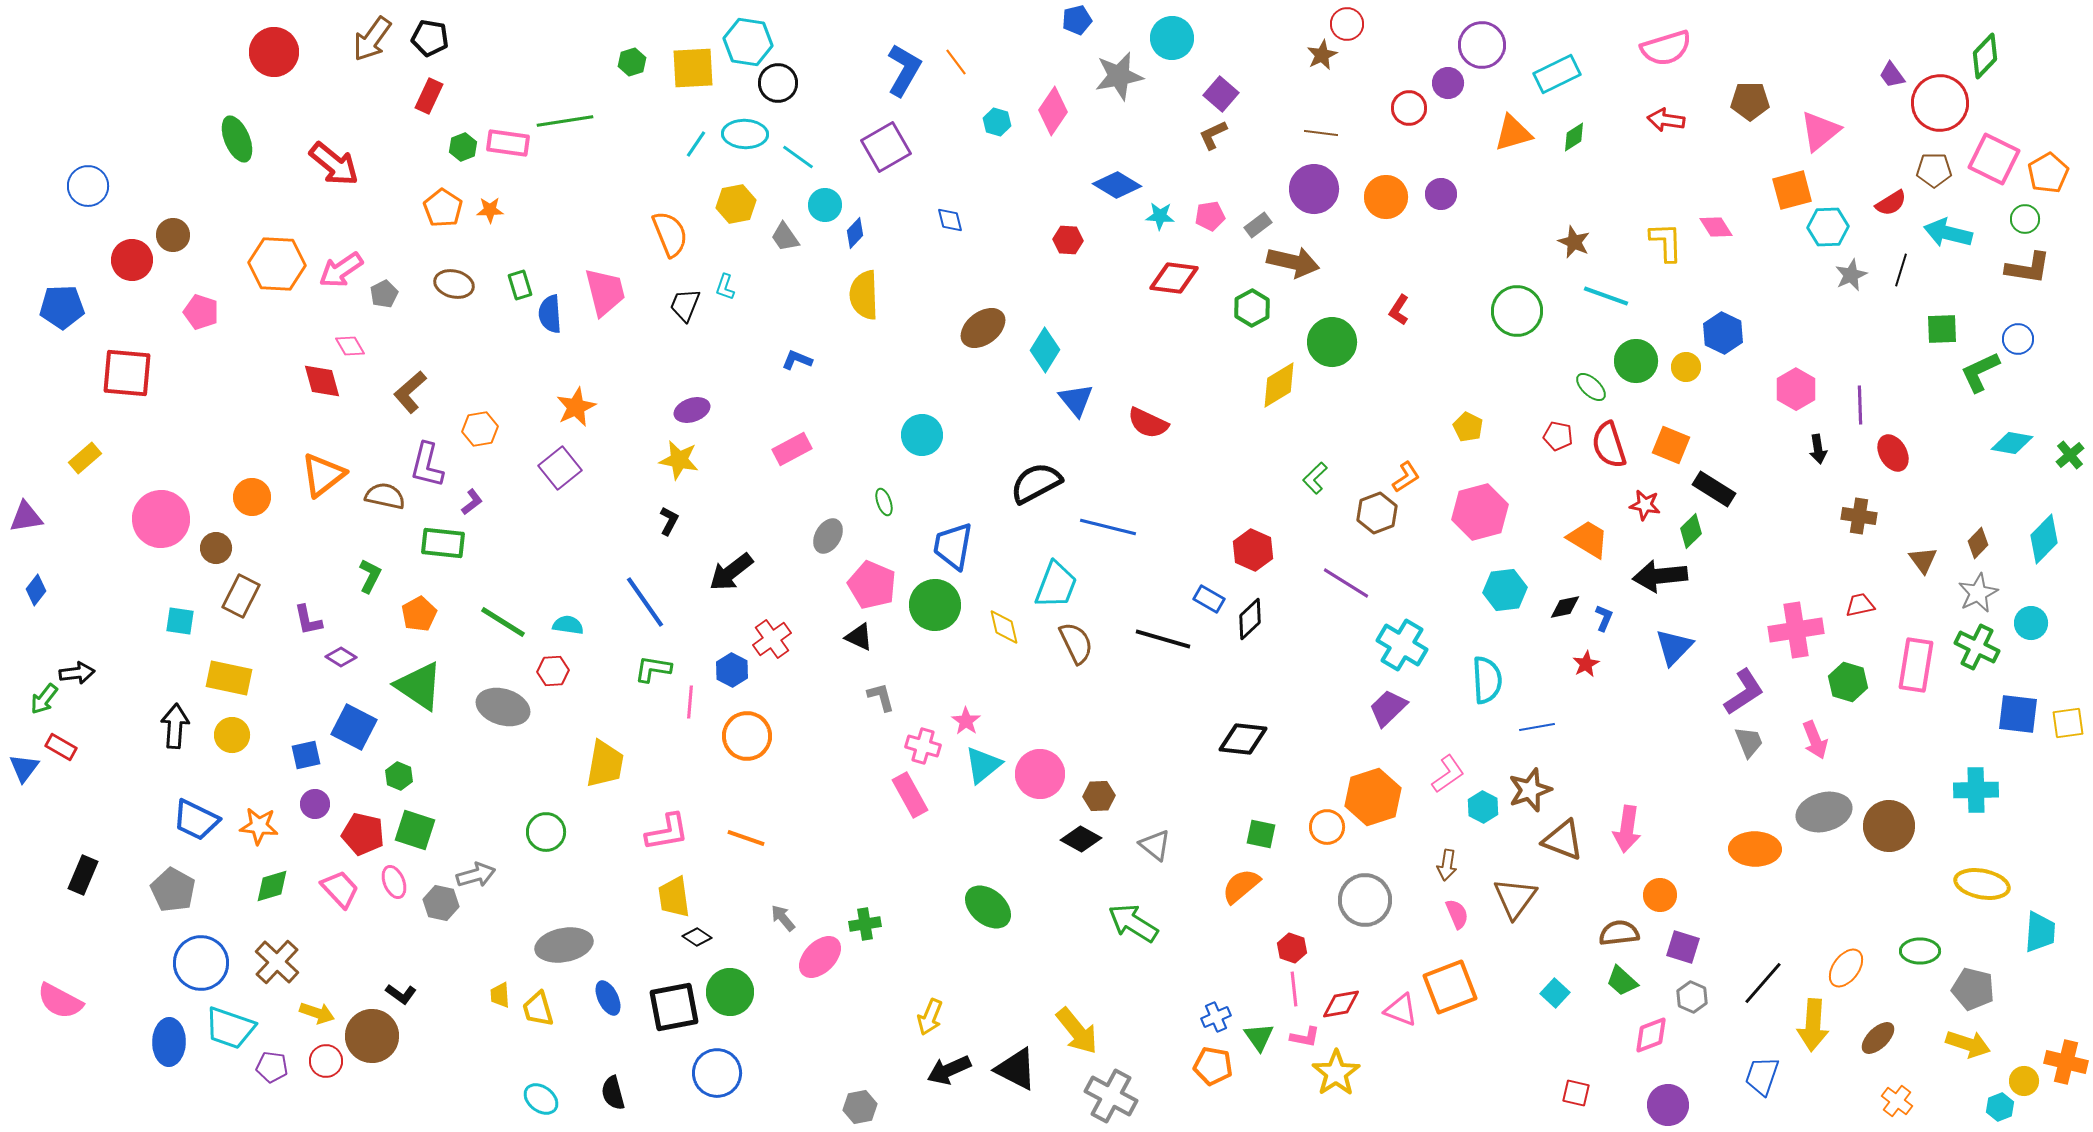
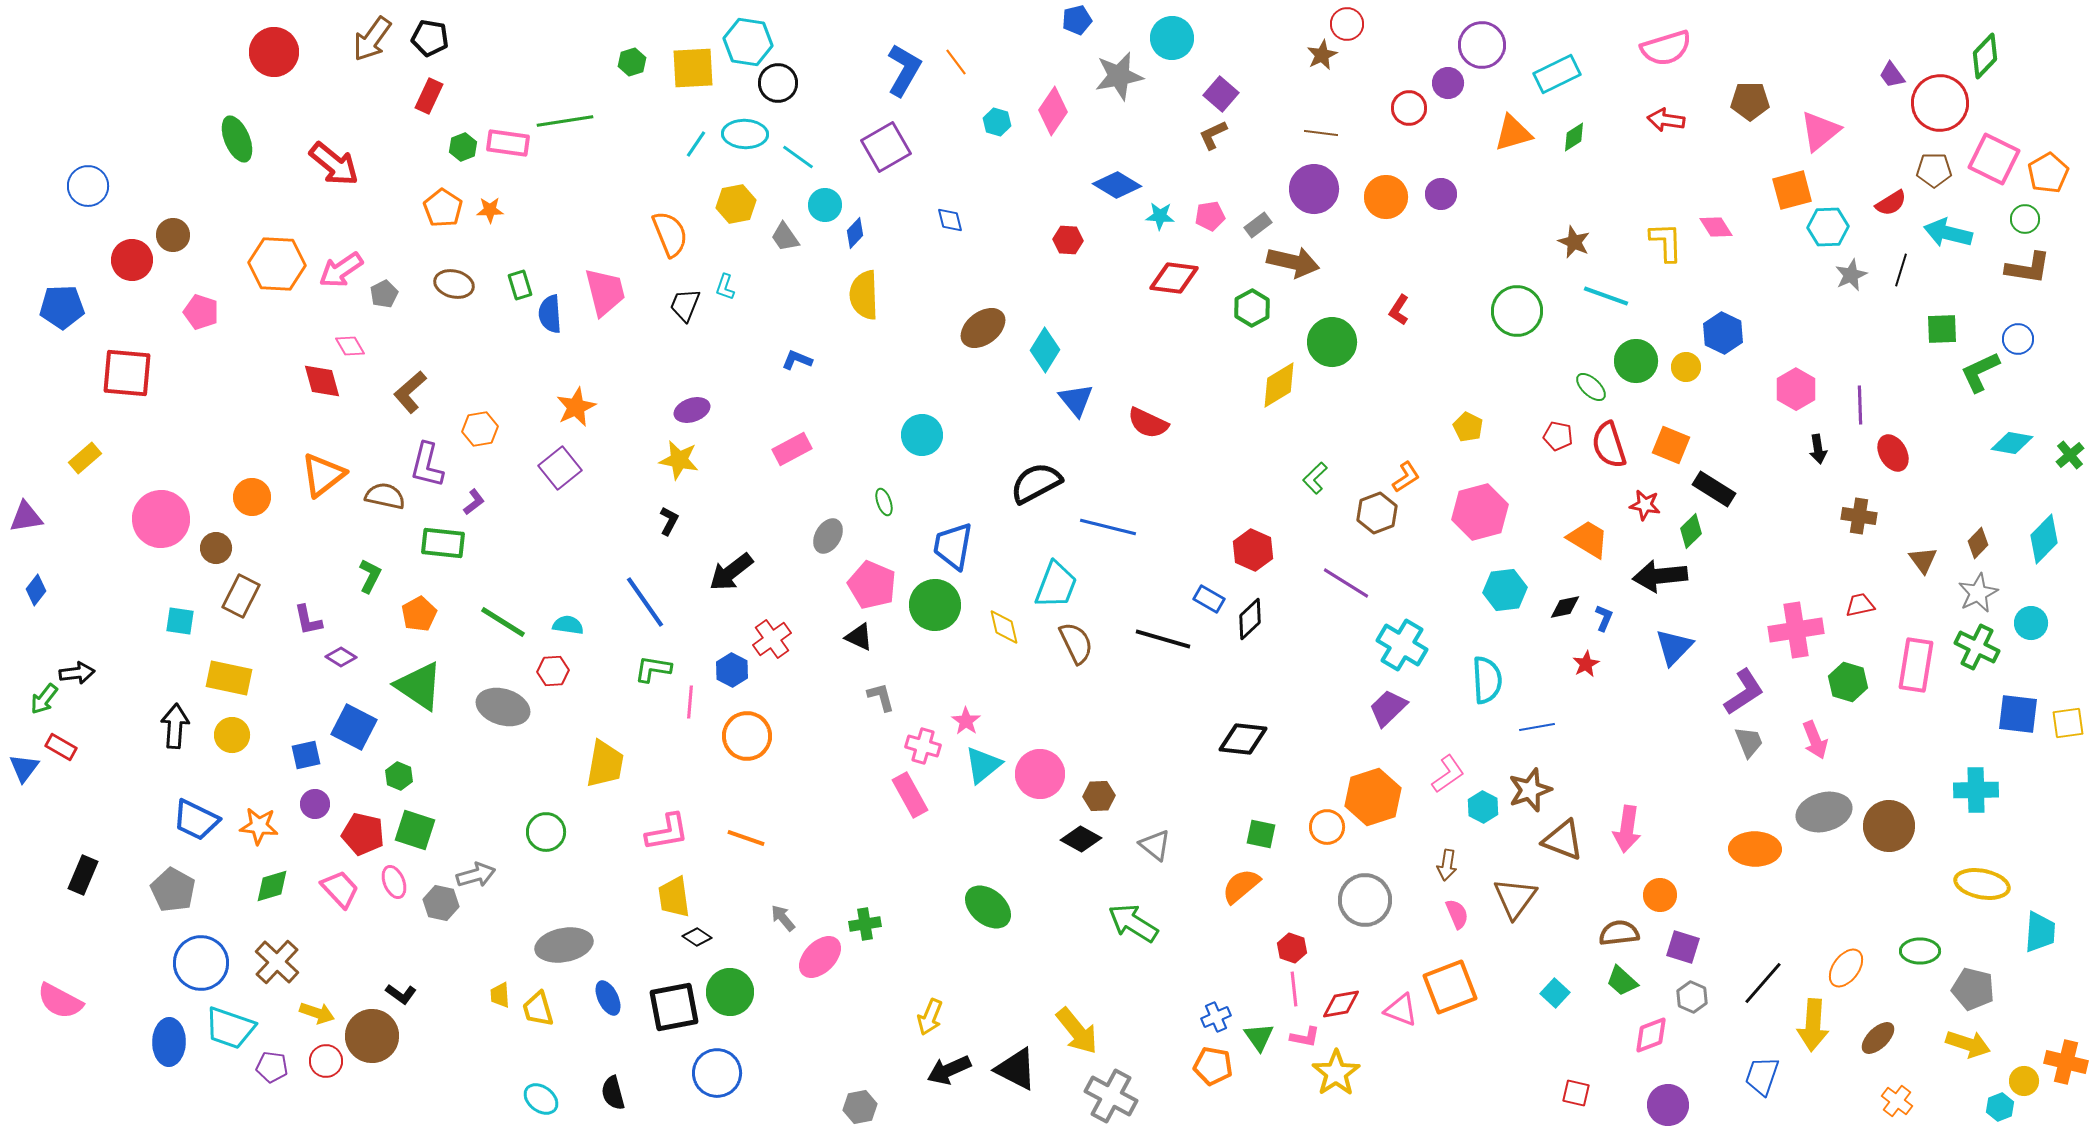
purple L-shape at (472, 502): moved 2 px right
